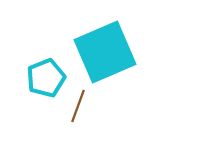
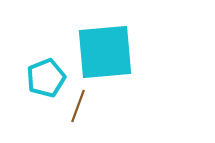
cyan square: rotated 18 degrees clockwise
